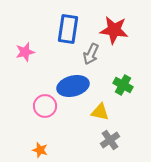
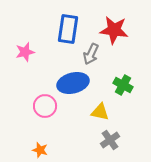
blue ellipse: moved 3 px up
